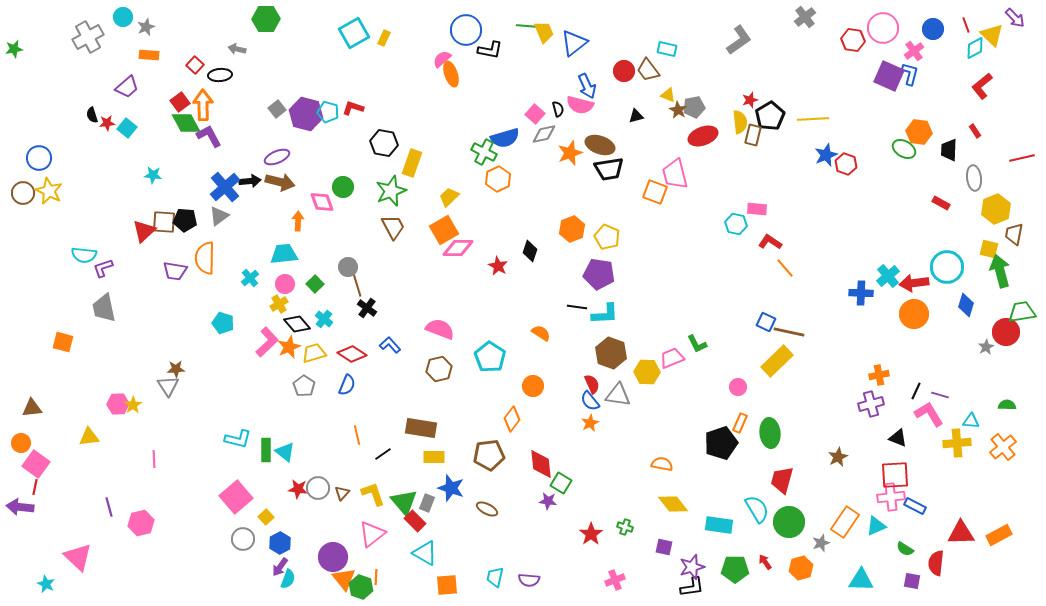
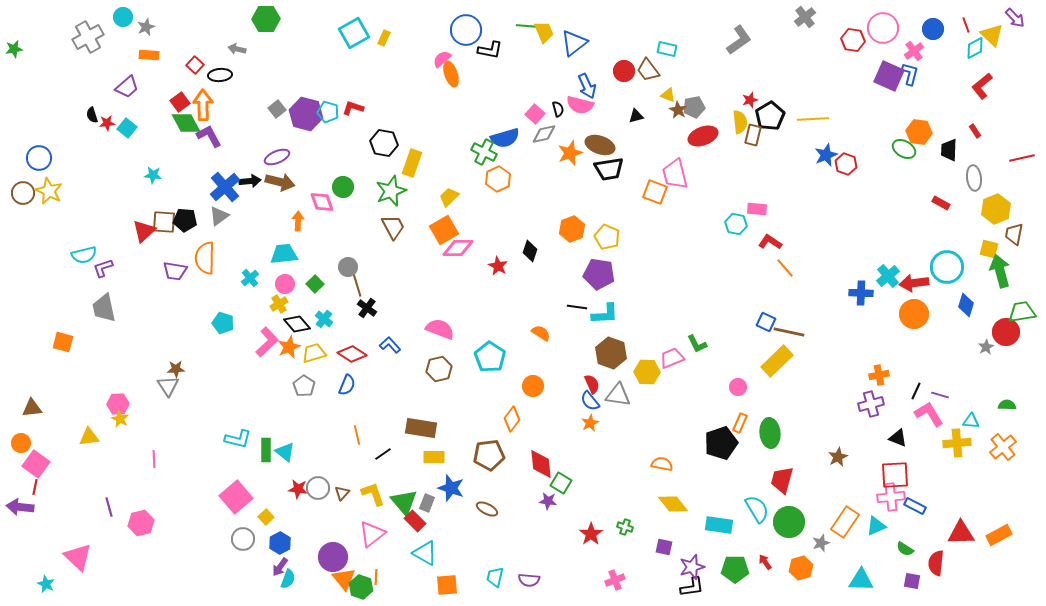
cyan semicircle at (84, 255): rotated 20 degrees counterclockwise
yellow star at (133, 405): moved 13 px left, 14 px down; rotated 12 degrees counterclockwise
